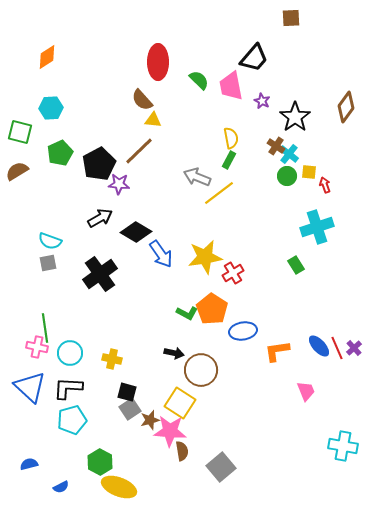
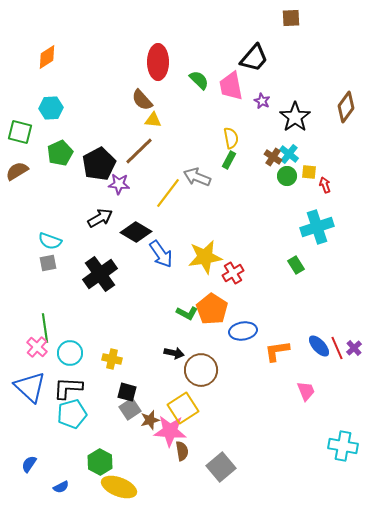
brown cross at (276, 146): moved 3 px left, 11 px down
yellow line at (219, 193): moved 51 px left; rotated 16 degrees counterclockwise
pink cross at (37, 347): rotated 30 degrees clockwise
yellow square at (180, 403): moved 3 px right, 5 px down; rotated 24 degrees clockwise
cyan pentagon at (72, 420): moved 6 px up
blue semicircle at (29, 464): rotated 42 degrees counterclockwise
